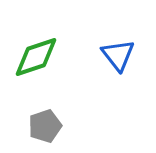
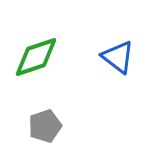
blue triangle: moved 2 px down; rotated 15 degrees counterclockwise
